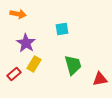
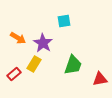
orange arrow: moved 24 px down; rotated 21 degrees clockwise
cyan square: moved 2 px right, 8 px up
purple star: moved 17 px right
green trapezoid: rotated 35 degrees clockwise
